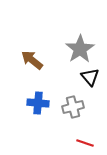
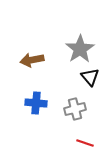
brown arrow: rotated 50 degrees counterclockwise
blue cross: moved 2 px left
gray cross: moved 2 px right, 2 px down
